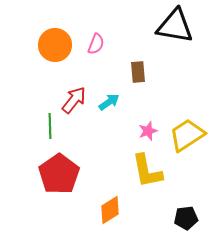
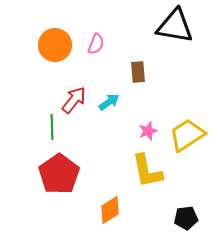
green line: moved 2 px right, 1 px down
